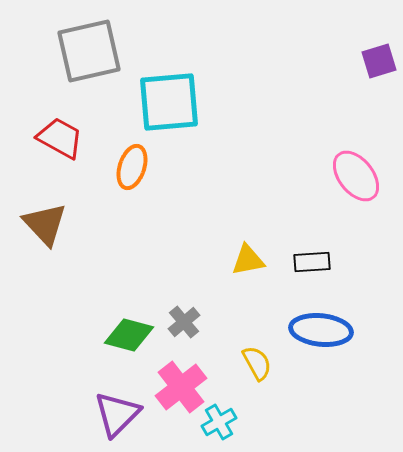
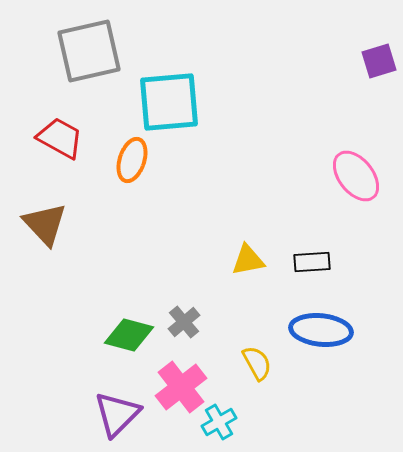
orange ellipse: moved 7 px up
